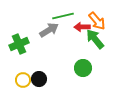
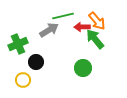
green cross: moved 1 px left
black circle: moved 3 px left, 17 px up
